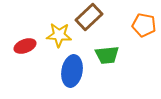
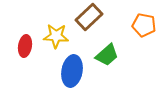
yellow star: moved 3 px left, 1 px down
red ellipse: rotated 60 degrees counterclockwise
green trapezoid: rotated 35 degrees counterclockwise
